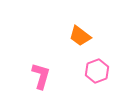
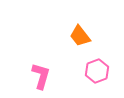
orange trapezoid: rotated 15 degrees clockwise
